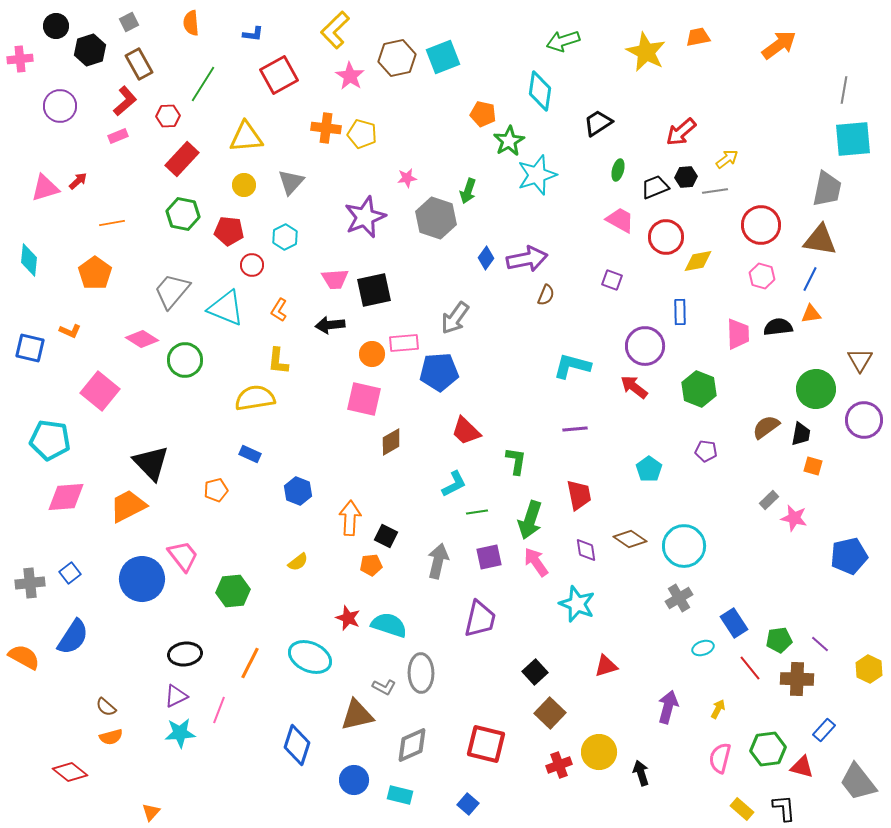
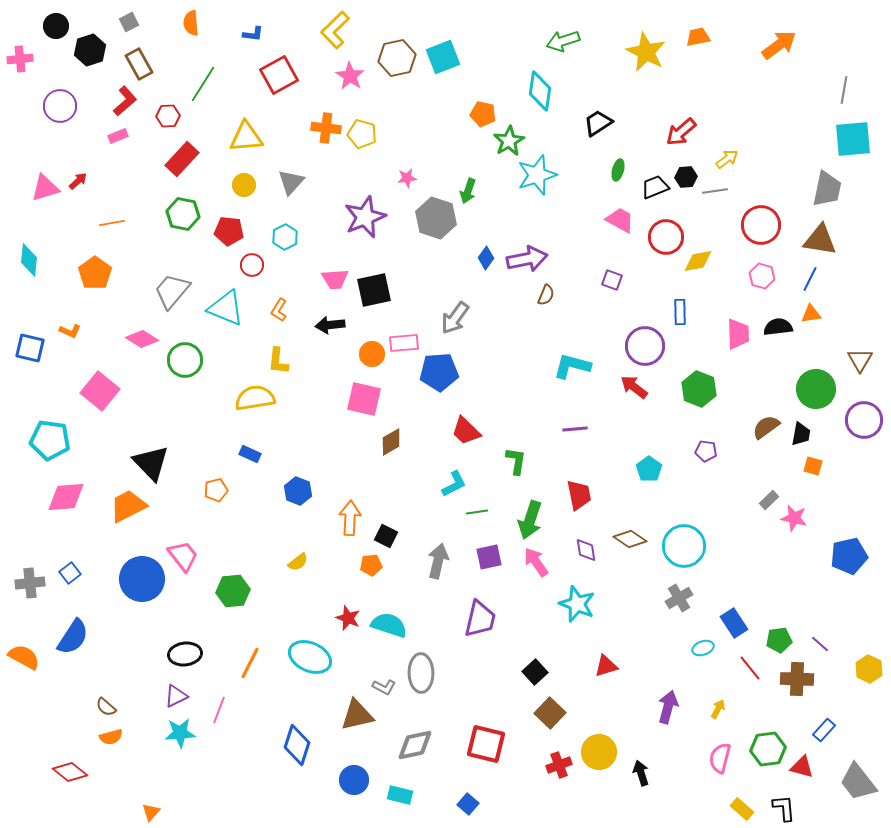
gray diamond at (412, 745): moved 3 px right; rotated 12 degrees clockwise
